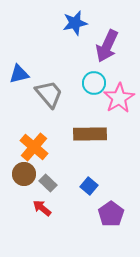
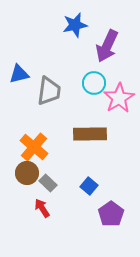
blue star: moved 2 px down
gray trapezoid: moved 3 px up; rotated 48 degrees clockwise
brown circle: moved 3 px right, 1 px up
red arrow: rotated 18 degrees clockwise
